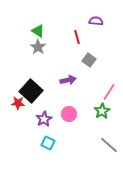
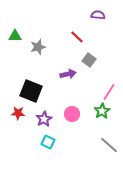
purple semicircle: moved 2 px right, 6 px up
green triangle: moved 23 px left, 5 px down; rotated 32 degrees counterclockwise
red line: rotated 32 degrees counterclockwise
gray star: rotated 21 degrees clockwise
purple arrow: moved 6 px up
black square: rotated 20 degrees counterclockwise
red star: moved 10 px down
pink circle: moved 3 px right
cyan square: moved 1 px up
